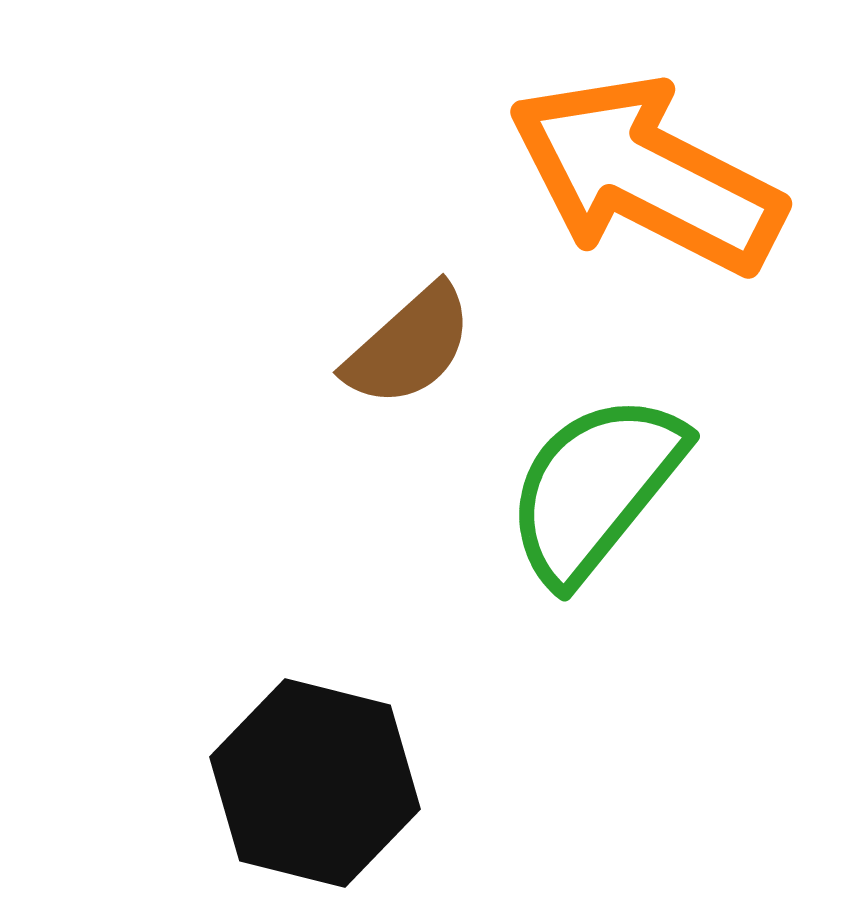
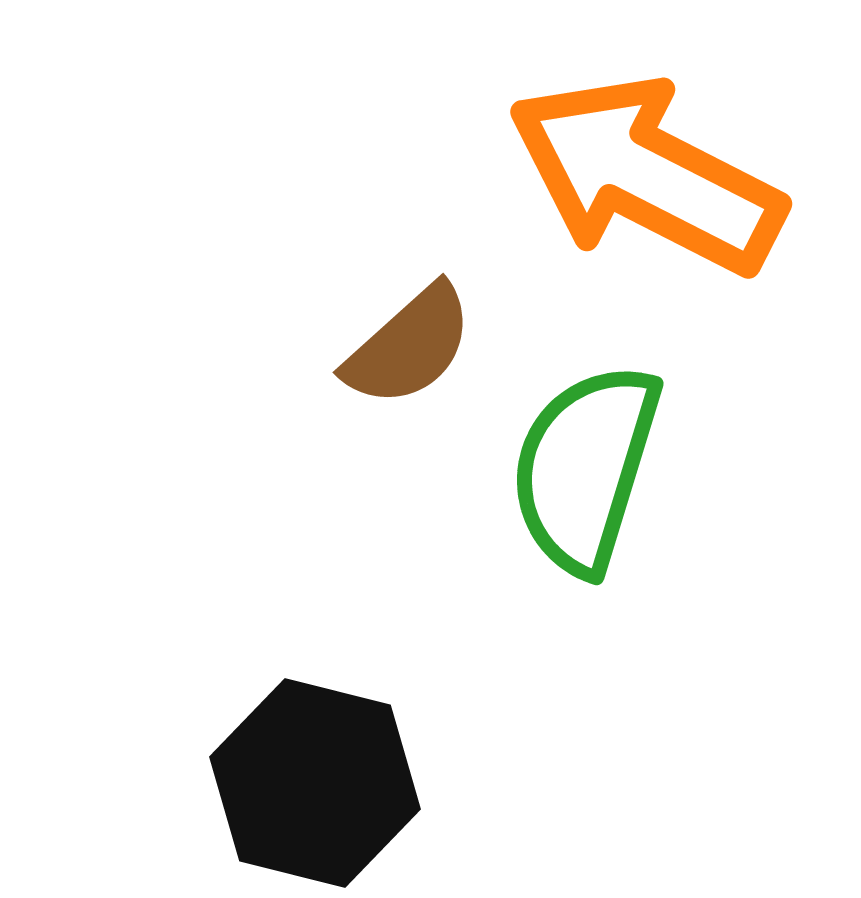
green semicircle: moved 10 px left, 20 px up; rotated 22 degrees counterclockwise
